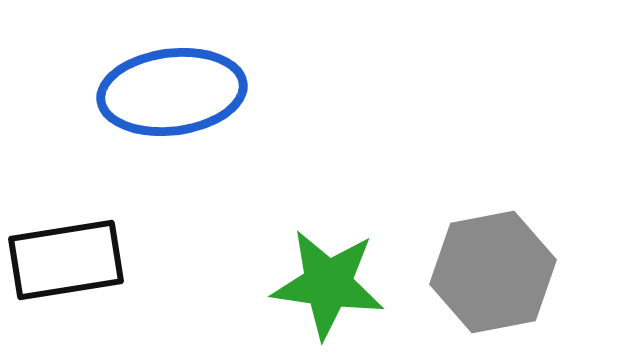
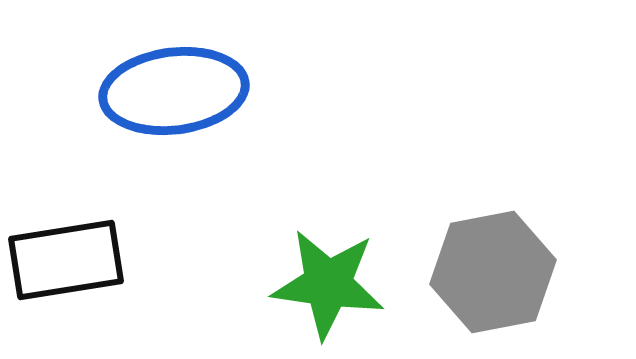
blue ellipse: moved 2 px right, 1 px up
